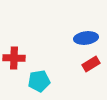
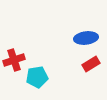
red cross: moved 2 px down; rotated 20 degrees counterclockwise
cyan pentagon: moved 2 px left, 4 px up
